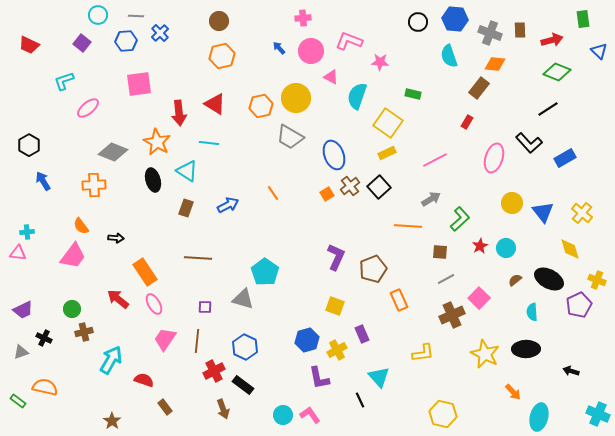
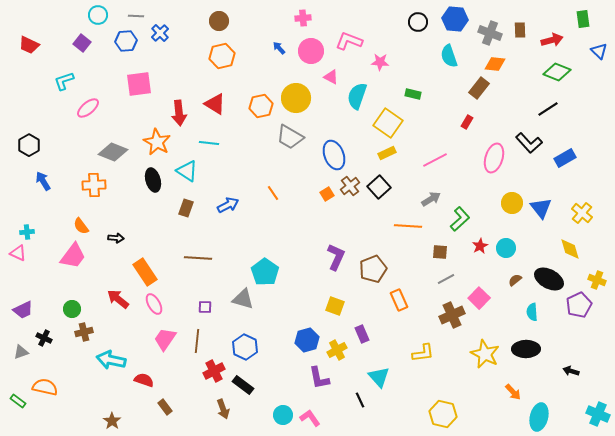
blue triangle at (543, 212): moved 2 px left, 4 px up
pink triangle at (18, 253): rotated 18 degrees clockwise
cyan arrow at (111, 360): rotated 108 degrees counterclockwise
pink L-shape at (310, 415): moved 3 px down
